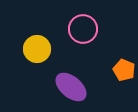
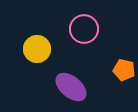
pink circle: moved 1 px right
orange pentagon: rotated 10 degrees counterclockwise
